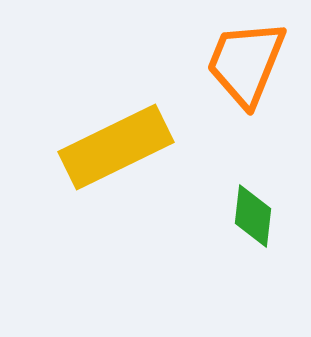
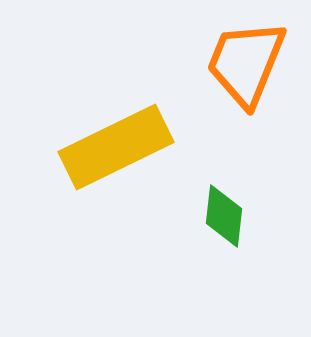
green diamond: moved 29 px left
